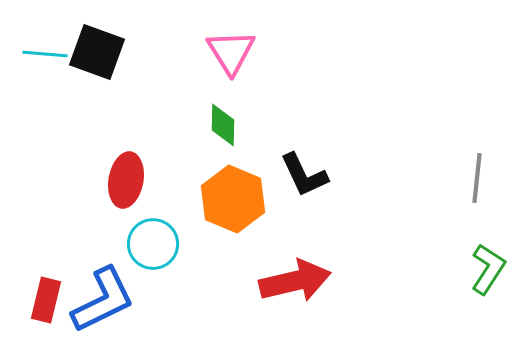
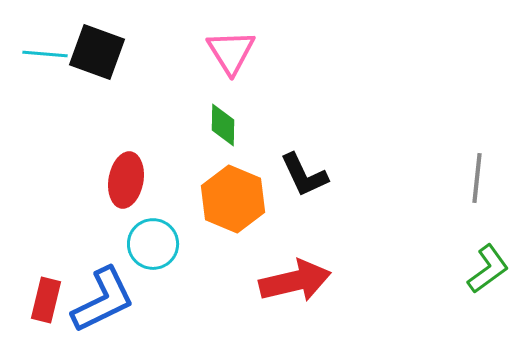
green L-shape: rotated 21 degrees clockwise
